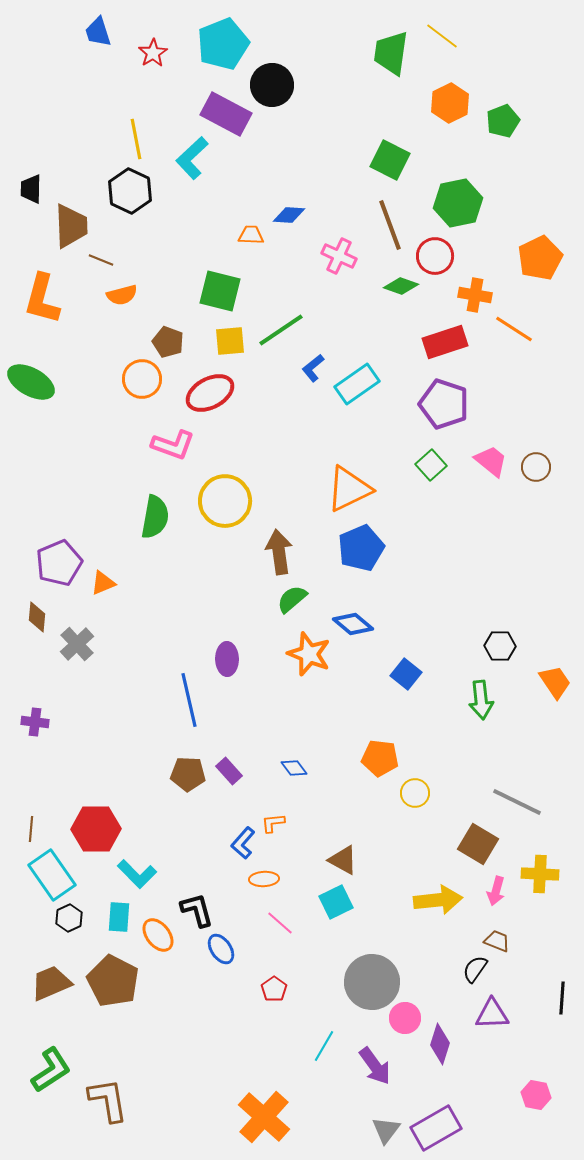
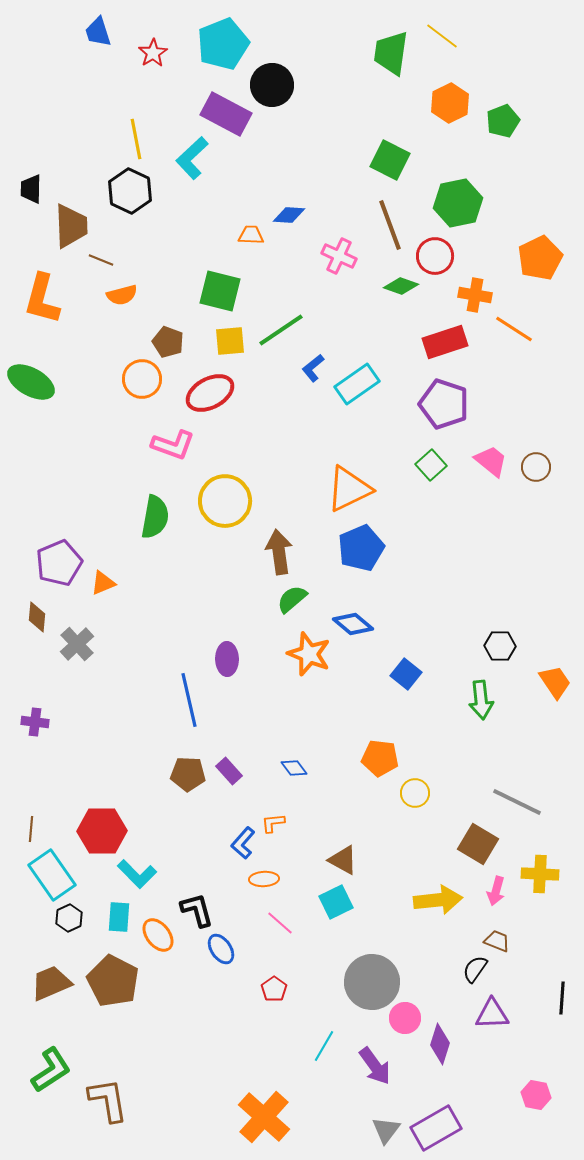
red hexagon at (96, 829): moved 6 px right, 2 px down
